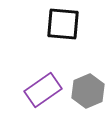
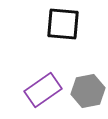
gray hexagon: rotated 12 degrees clockwise
